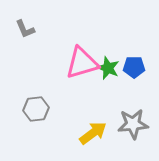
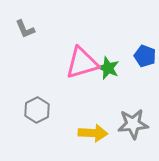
blue pentagon: moved 11 px right, 11 px up; rotated 20 degrees clockwise
gray hexagon: moved 1 px right, 1 px down; rotated 20 degrees counterclockwise
yellow arrow: rotated 40 degrees clockwise
